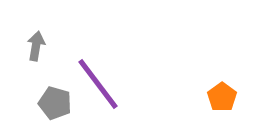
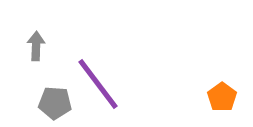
gray arrow: rotated 8 degrees counterclockwise
gray pentagon: rotated 12 degrees counterclockwise
